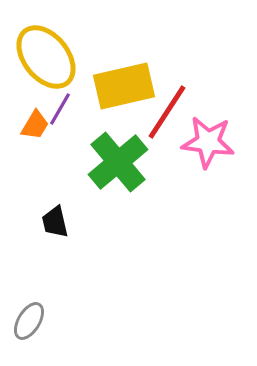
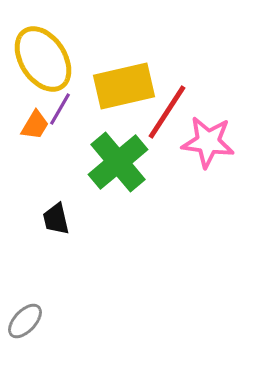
yellow ellipse: moved 3 px left, 2 px down; rotated 6 degrees clockwise
black trapezoid: moved 1 px right, 3 px up
gray ellipse: moved 4 px left; rotated 12 degrees clockwise
